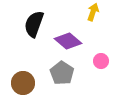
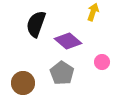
black semicircle: moved 2 px right
pink circle: moved 1 px right, 1 px down
